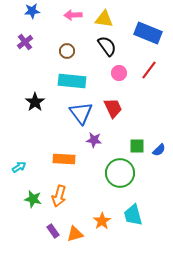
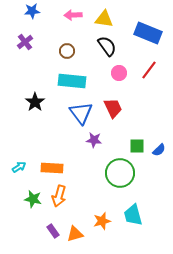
orange rectangle: moved 12 px left, 9 px down
orange star: rotated 18 degrees clockwise
